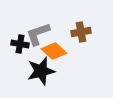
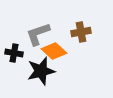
black cross: moved 6 px left, 9 px down
